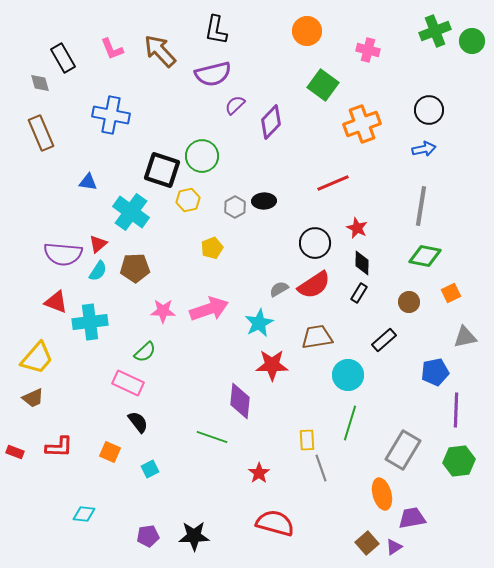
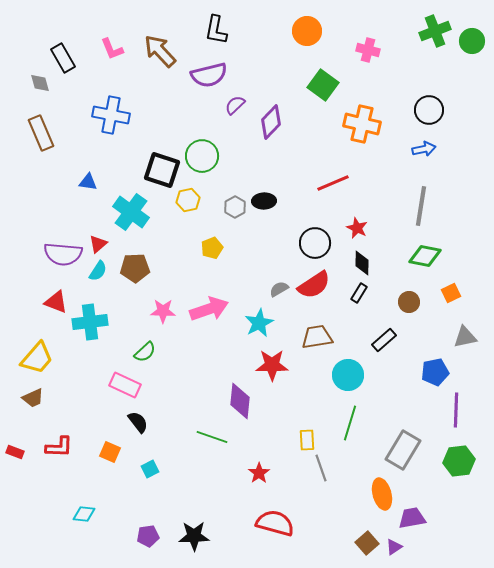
purple semicircle at (213, 74): moved 4 px left, 1 px down
orange cross at (362, 124): rotated 33 degrees clockwise
pink rectangle at (128, 383): moved 3 px left, 2 px down
